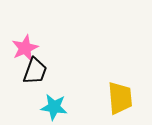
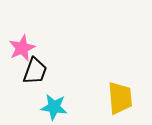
pink star: moved 3 px left
